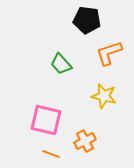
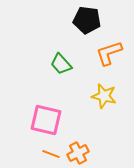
orange cross: moved 7 px left, 12 px down
